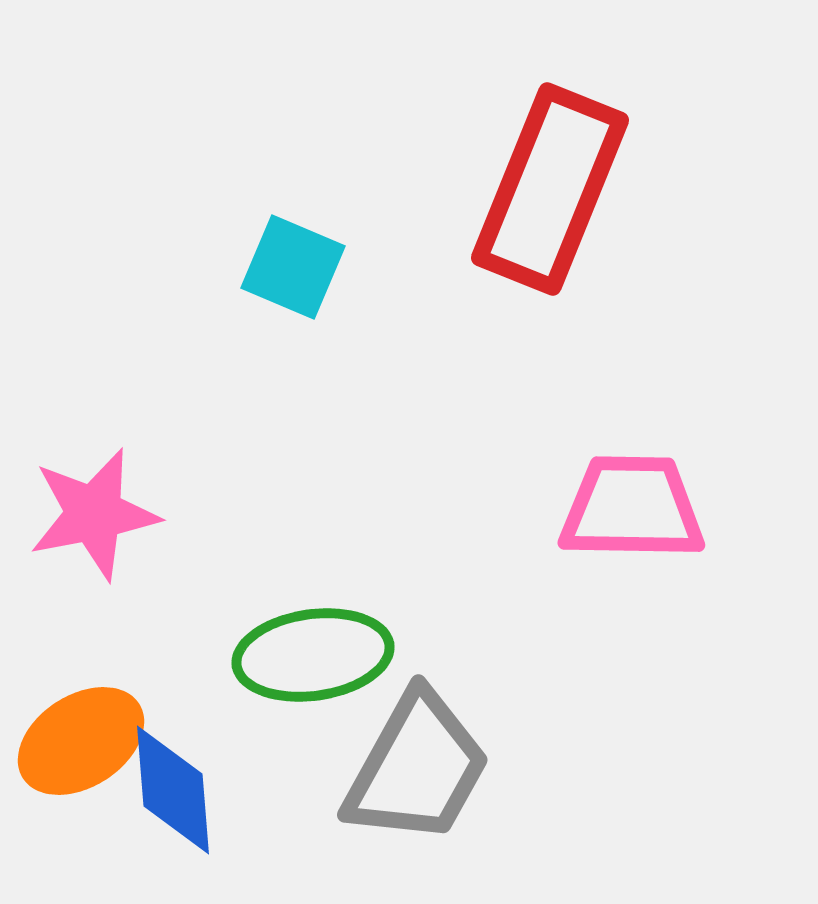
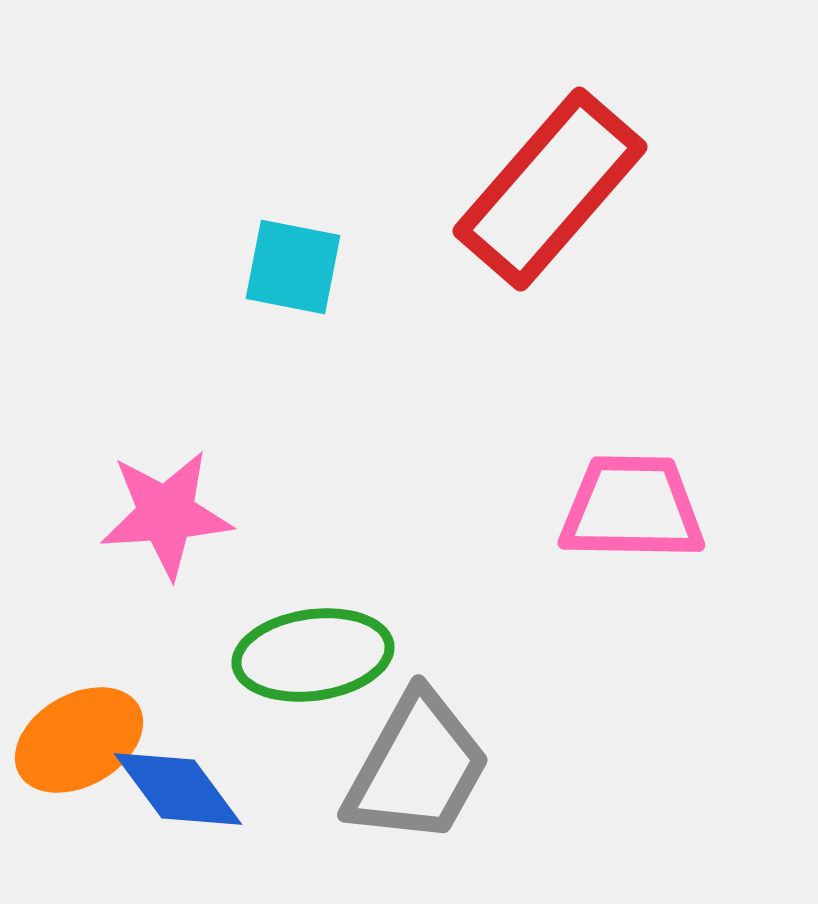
red rectangle: rotated 19 degrees clockwise
cyan square: rotated 12 degrees counterclockwise
pink star: moved 72 px right; rotated 7 degrees clockwise
orange ellipse: moved 2 px left, 1 px up; rotated 3 degrees clockwise
blue diamond: moved 5 px right, 1 px up; rotated 32 degrees counterclockwise
